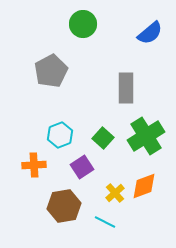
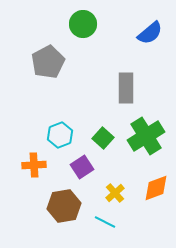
gray pentagon: moved 3 px left, 9 px up
orange diamond: moved 12 px right, 2 px down
